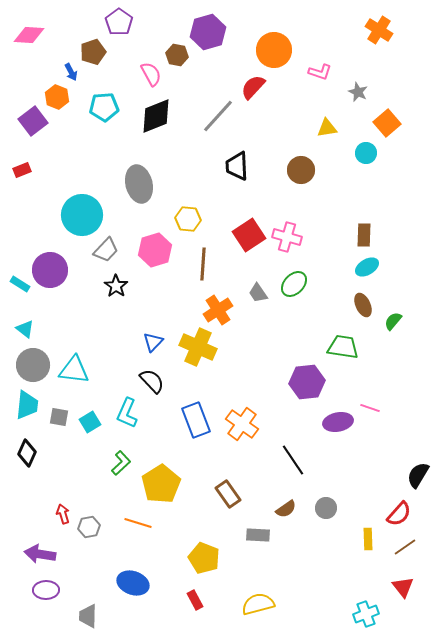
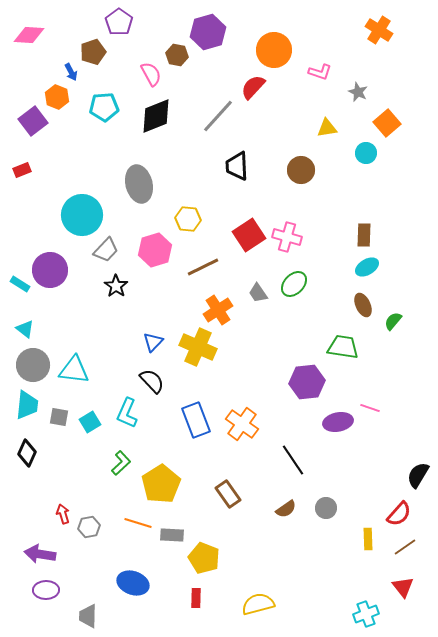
brown line at (203, 264): moved 3 px down; rotated 60 degrees clockwise
gray rectangle at (258, 535): moved 86 px left
red rectangle at (195, 600): moved 1 px right, 2 px up; rotated 30 degrees clockwise
